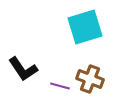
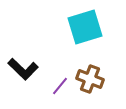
black L-shape: rotated 12 degrees counterclockwise
purple line: rotated 66 degrees counterclockwise
